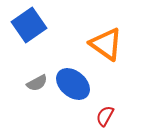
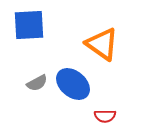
blue square: rotated 32 degrees clockwise
orange triangle: moved 4 px left
red semicircle: rotated 120 degrees counterclockwise
